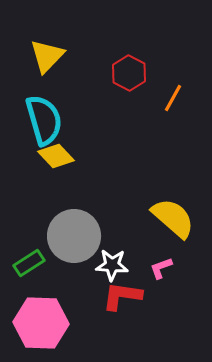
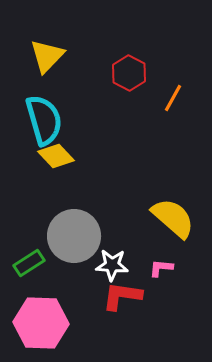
pink L-shape: rotated 25 degrees clockwise
